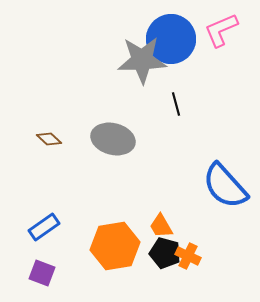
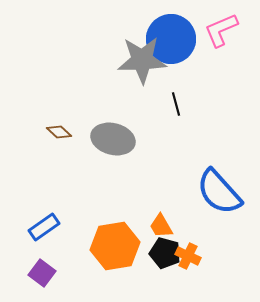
brown diamond: moved 10 px right, 7 px up
blue semicircle: moved 6 px left, 6 px down
purple square: rotated 16 degrees clockwise
